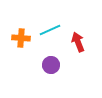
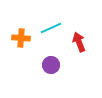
cyan line: moved 1 px right, 2 px up
red arrow: moved 1 px right
